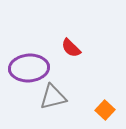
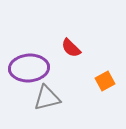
gray triangle: moved 6 px left, 1 px down
orange square: moved 29 px up; rotated 18 degrees clockwise
